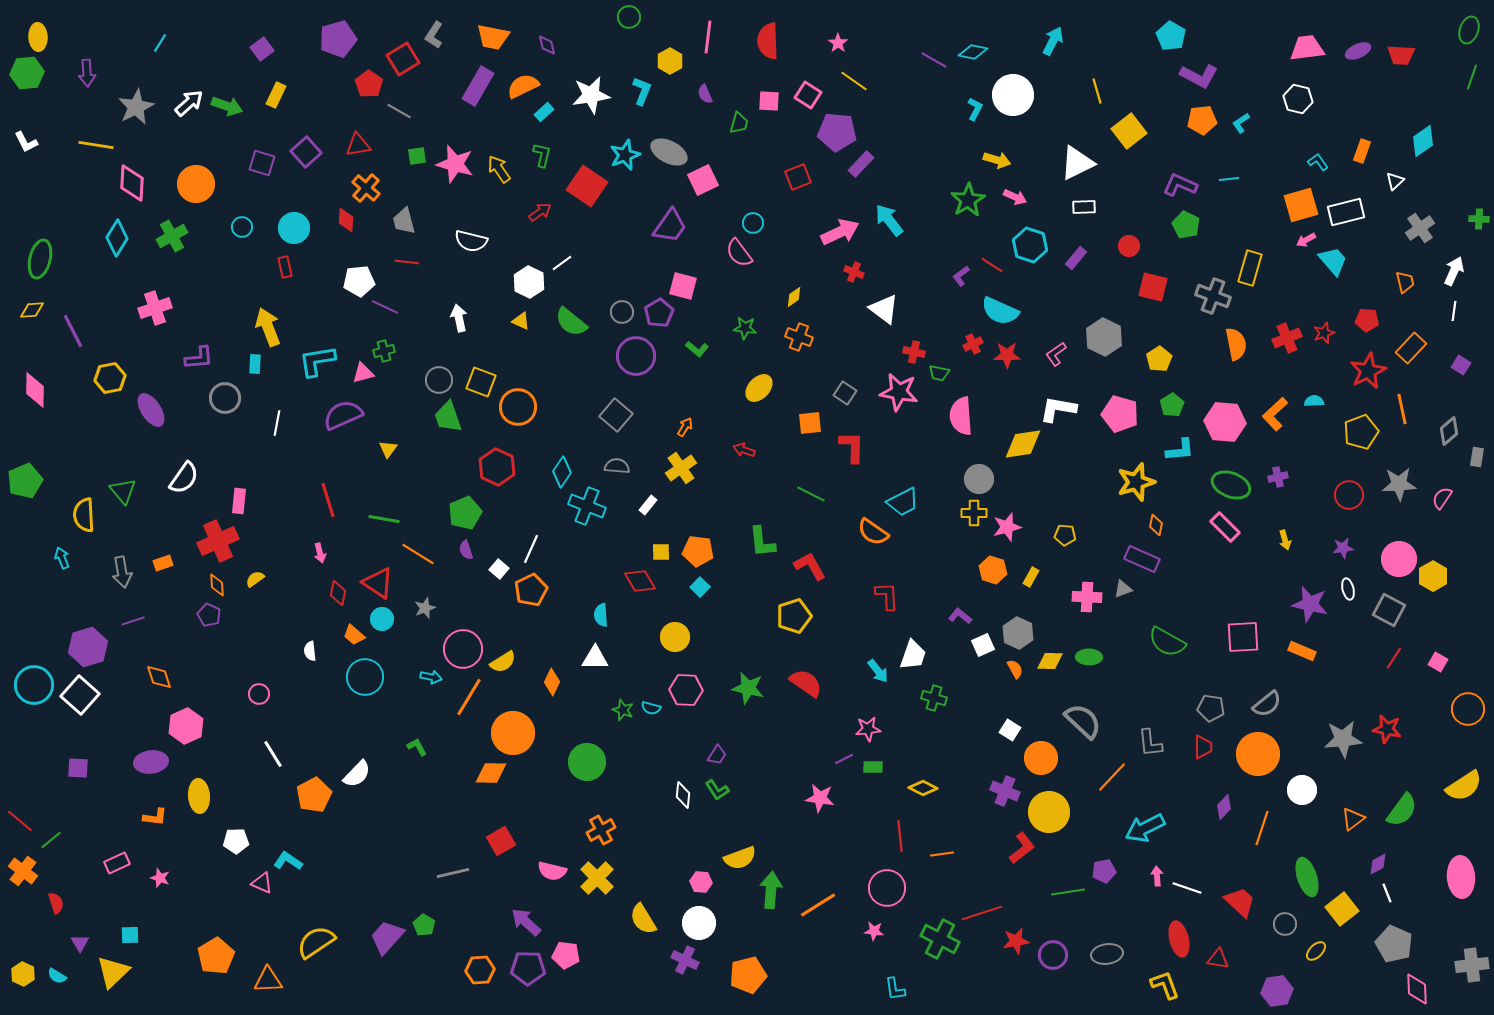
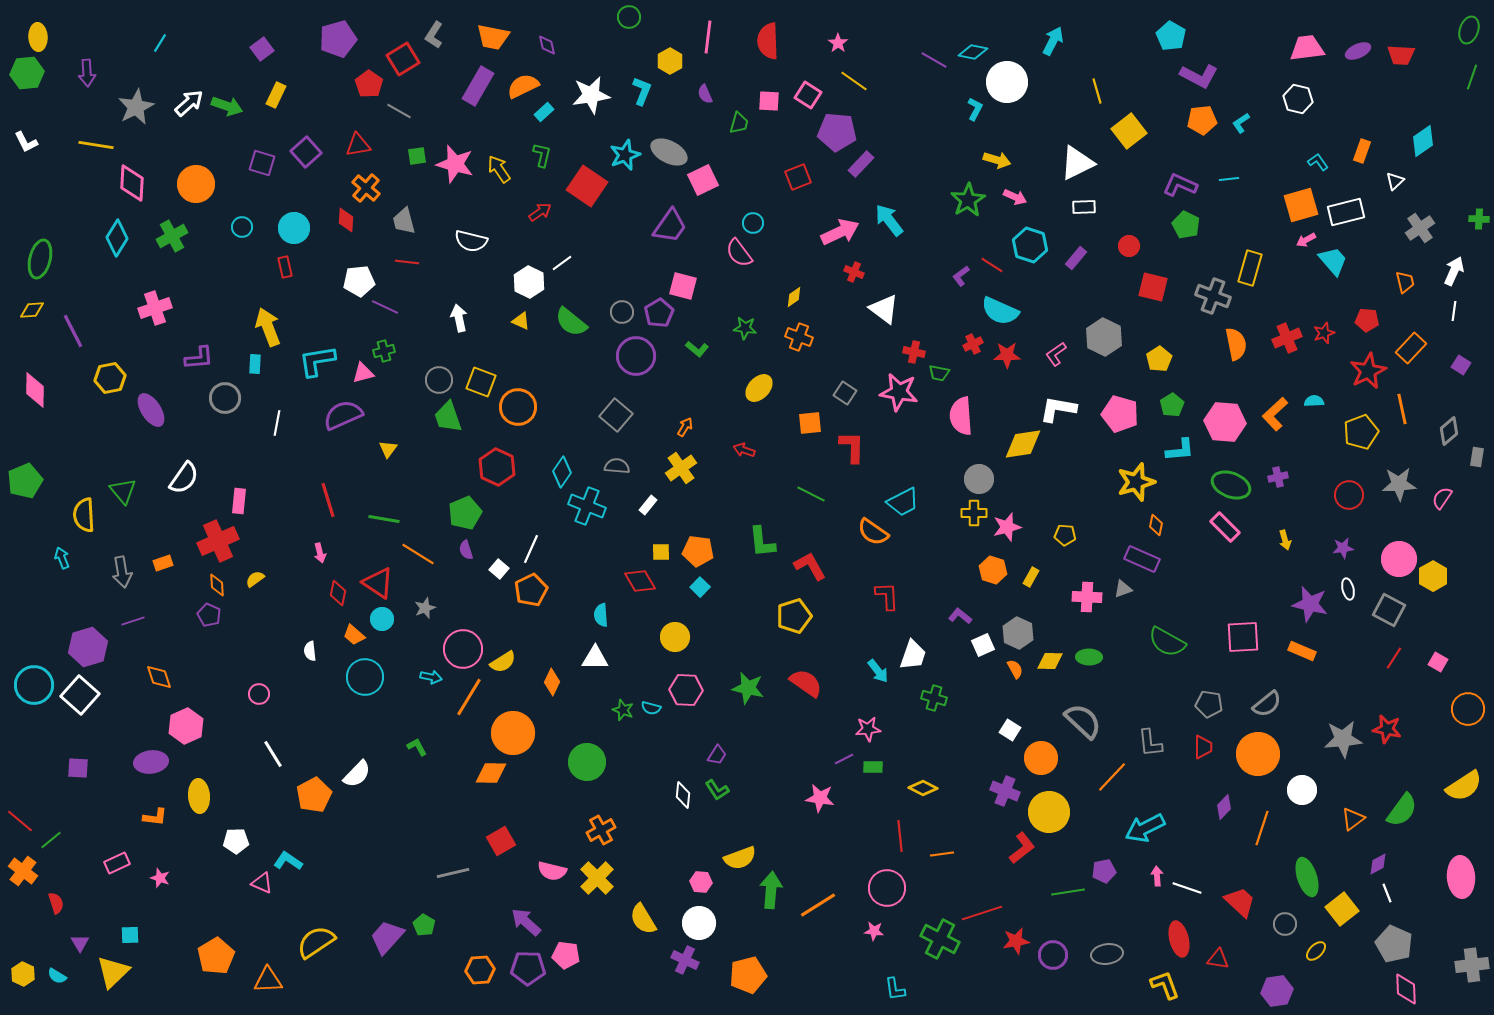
white circle at (1013, 95): moved 6 px left, 13 px up
gray pentagon at (1211, 708): moved 2 px left, 4 px up
pink diamond at (1417, 989): moved 11 px left
